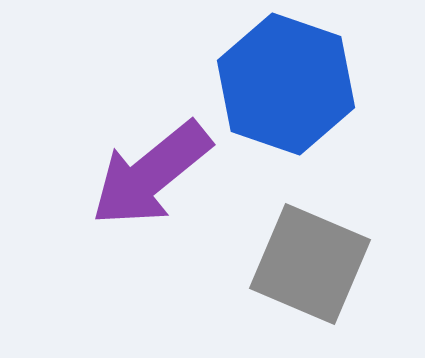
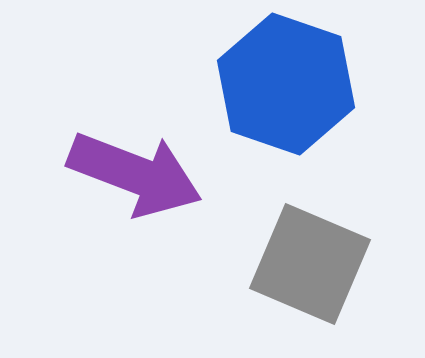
purple arrow: moved 16 px left; rotated 120 degrees counterclockwise
